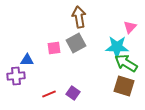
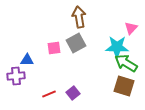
pink triangle: moved 1 px right, 1 px down
purple square: rotated 16 degrees clockwise
